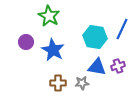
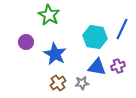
green star: moved 1 px up
blue star: moved 2 px right, 4 px down
brown cross: rotated 35 degrees counterclockwise
